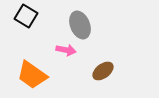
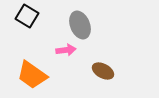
black square: moved 1 px right
pink arrow: rotated 18 degrees counterclockwise
brown ellipse: rotated 65 degrees clockwise
